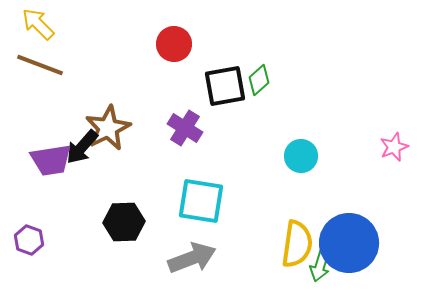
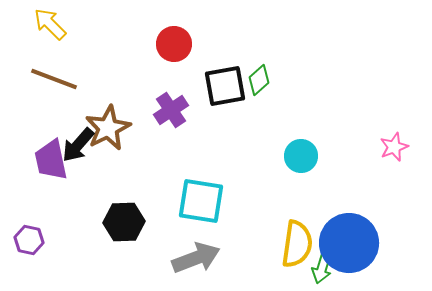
yellow arrow: moved 12 px right
brown line: moved 14 px right, 14 px down
purple cross: moved 14 px left, 18 px up; rotated 24 degrees clockwise
black arrow: moved 4 px left, 2 px up
purple trapezoid: rotated 87 degrees clockwise
purple hexagon: rotated 8 degrees counterclockwise
gray arrow: moved 4 px right
green arrow: moved 2 px right, 2 px down
